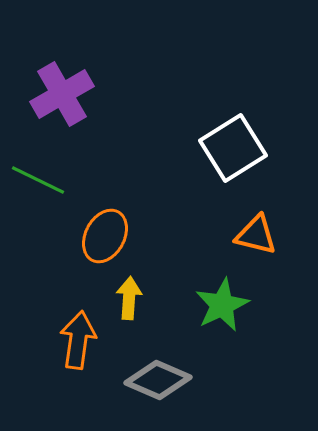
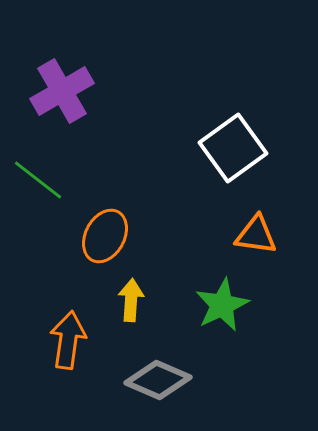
purple cross: moved 3 px up
white square: rotated 4 degrees counterclockwise
green line: rotated 12 degrees clockwise
orange triangle: rotated 6 degrees counterclockwise
yellow arrow: moved 2 px right, 2 px down
orange arrow: moved 10 px left
